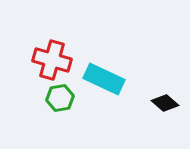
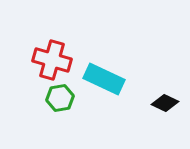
black diamond: rotated 16 degrees counterclockwise
